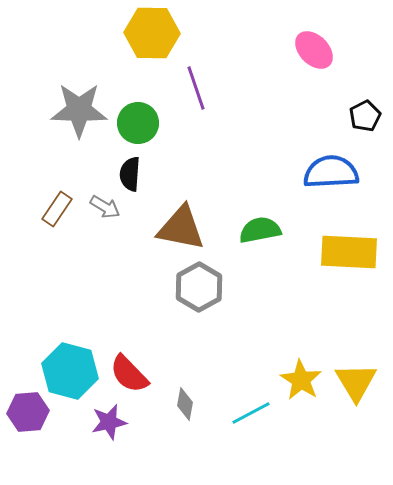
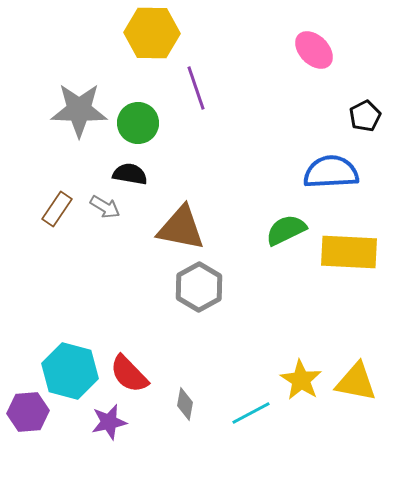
black semicircle: rotated 96 degrees clockwise
green semicircle: moved 26 px right; rotated 15 degrees counterclockwise
yellow triangle: rotated 48 degrees counterclockwise
